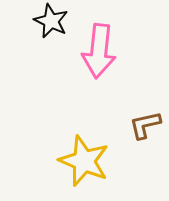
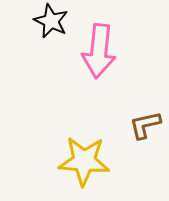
yellow star: rotated 18 degrees counterclockwise
